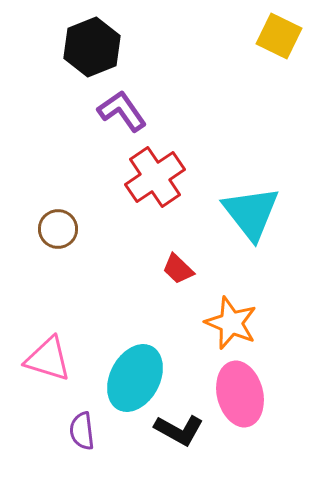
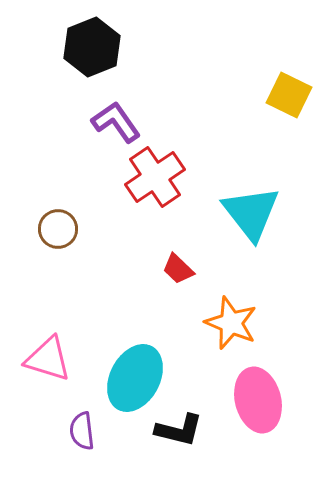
yellow square: moved 10 px right, 59 px down
purple L-shape: moved 6 px left, 11 px down
pink ellipse: moved 18 px right, 6 px down
black L-shape: rotated 15 degrees counterclockwise
